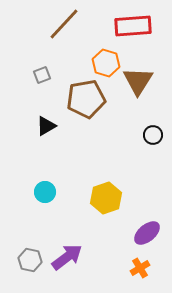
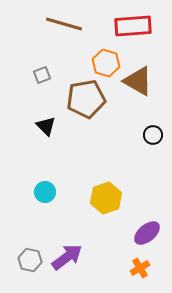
brown line: rotated 63 degrees clockwise
brown triangle: rotated 32 degrees counterclockwise
black triangle: rotated 45 degrees counterclockwise
